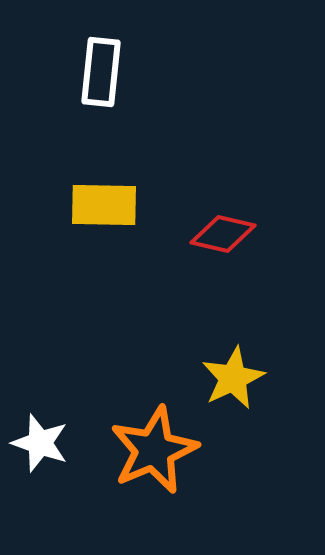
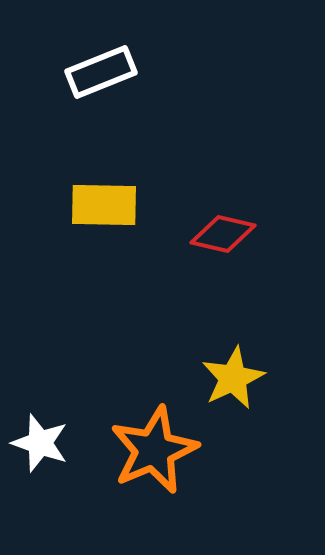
white rectangle: rotated 62 degrees clockwise
